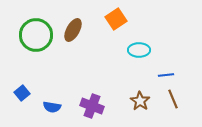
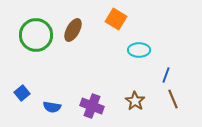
orange square: rotated 25 degrees counterclockwise
blue line: rotated 63 degrees counterclockwise
brown star: moved 5 px left
